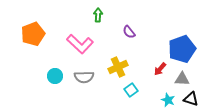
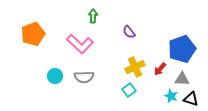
green arrow: moved 5 px left, 1 px down
yellow cross: moved 17 px right
cyan square: moved 2 px left
cyan star: moved 3 px right, 4 px up
